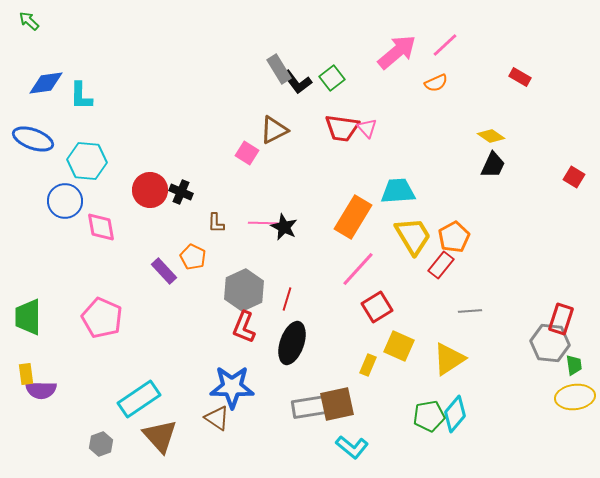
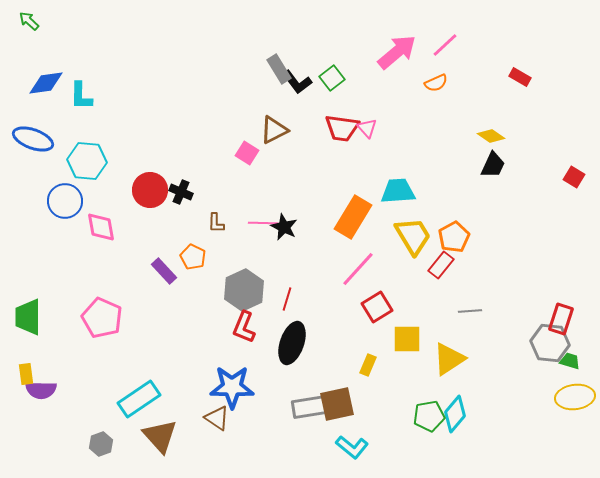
yellow square at (399, 346): moved 8 px right, 7 px up; rotated 24 degrees counterclockwise
green trapezoid at (574, 365): moved 4 px left, 4 px up; rotated 65 degrees counterclockwise
